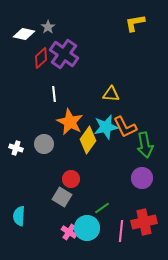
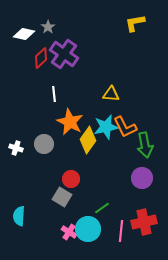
cyan circle: moved 1 px right, 1 px down
